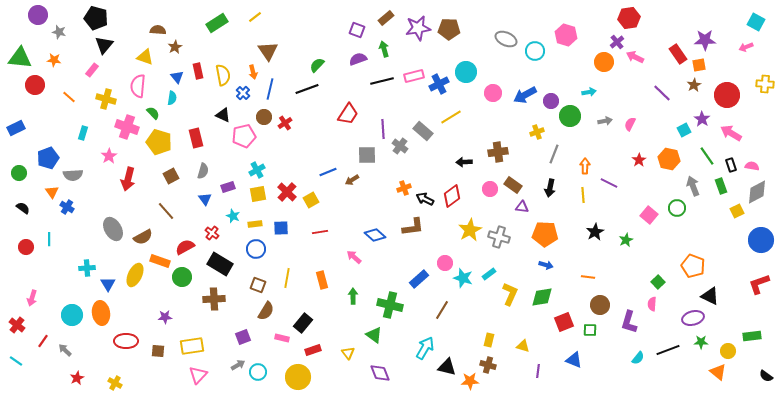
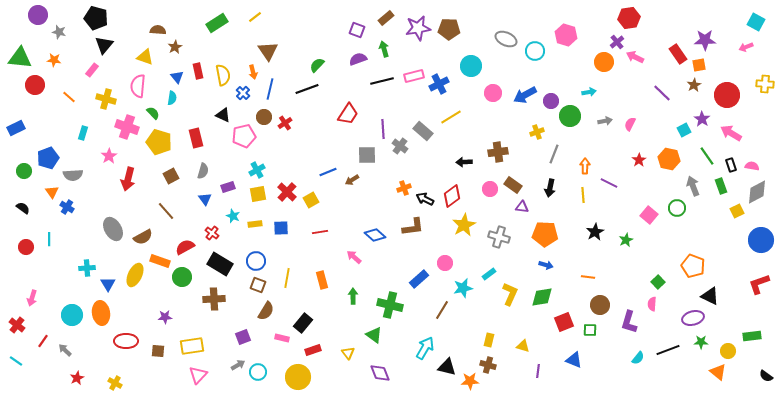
cyan circle at (466, 72): moved 5 px right, 6 px up
green circle at (19, 173): moved 5 px right, 2 px up
yellow star at (470, 230): moved 6 px left, 5 px up
blue circle at (256, 249): moved 12 px down
cyan star at (463, 278): moved 10 px down; rotated 30 degrees counterclockwise
